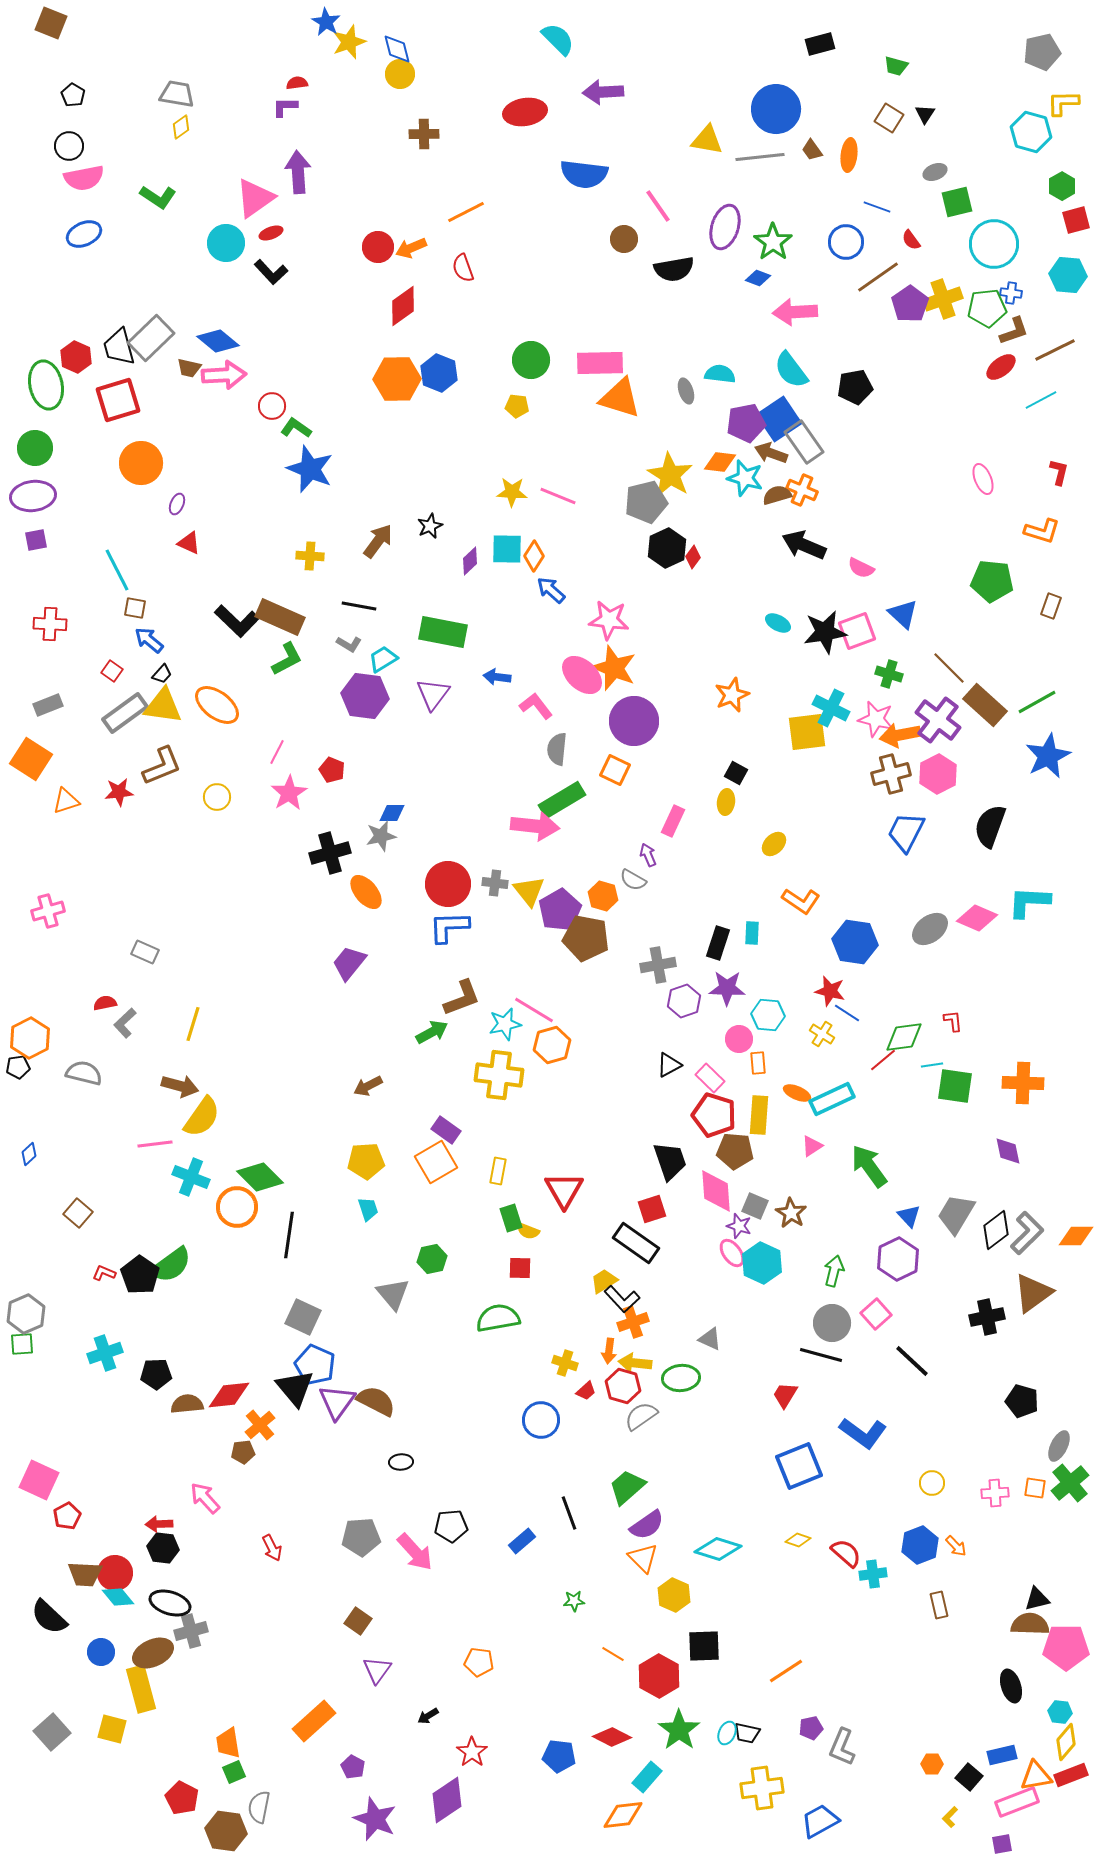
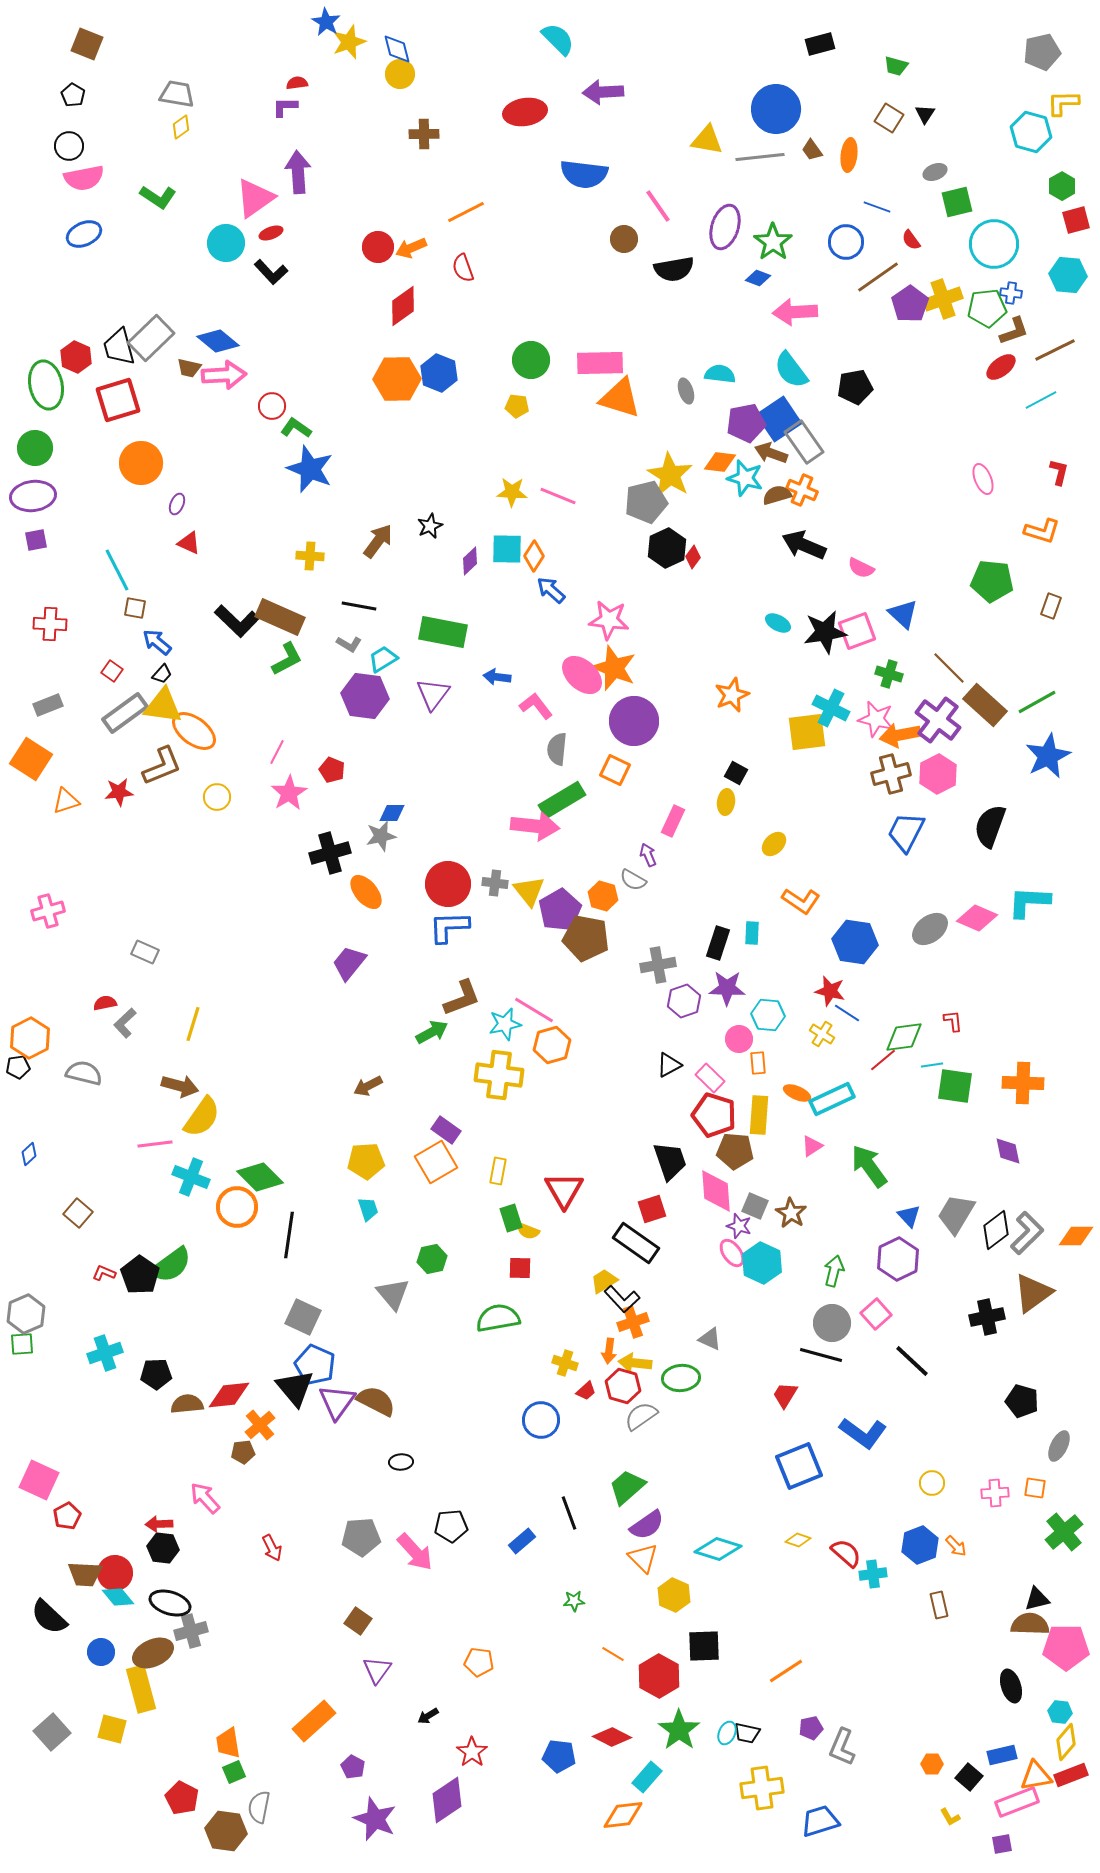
brown square at (51, 23): moved 36 px right, 21 px down
blue arrow at (149, 640): moved 8 px right, 2 px down
orange ellipse at (217, 705): moved 23 px left, 26 px down
green cross at (1070, 1483): moved 6 px left, 49 px down
yellow L-shape at (950, 1817): rotated 75 degrees counterclockwise
blue trapezoid at (820, 1821): rotated 12 degrees clockwise
